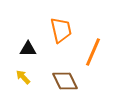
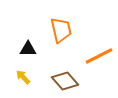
orange line: moved 6 px right, 4 px down; rotated 40 degrees clockwise
brown diamond: rotated 16 degrees counterclockwise
